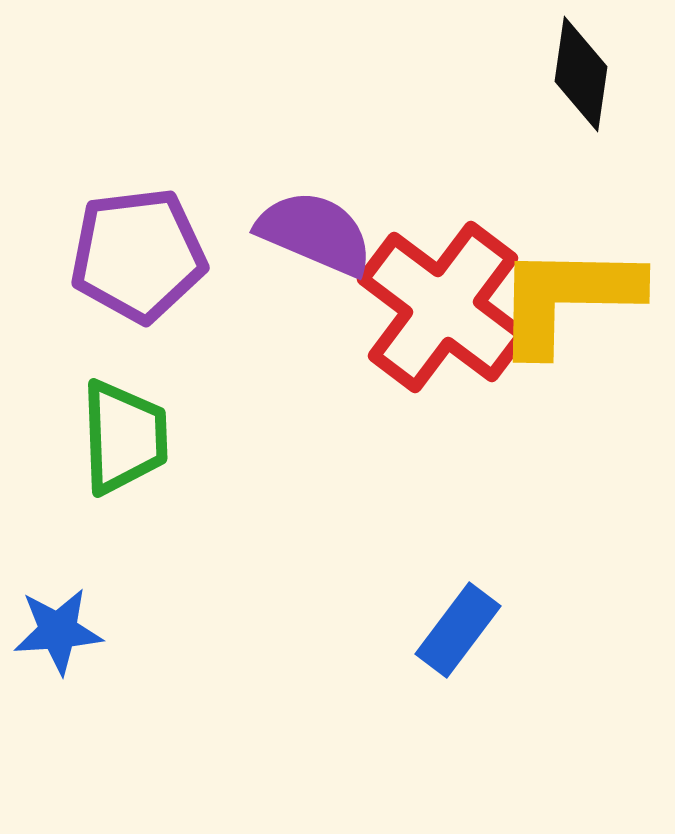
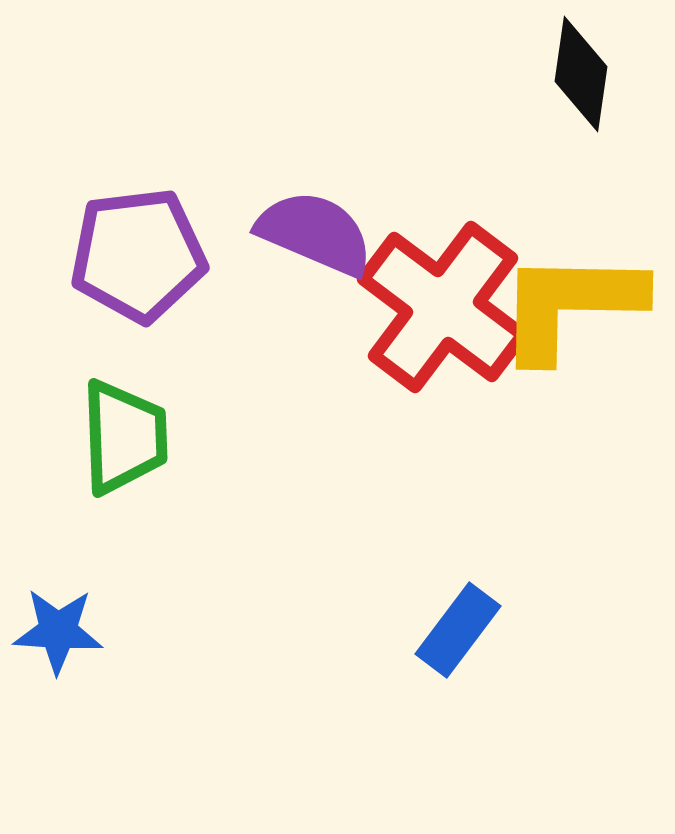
yellow L-shape: moved 3 px right, 7 px down
blue star: rotated 8 degrees clockwise
